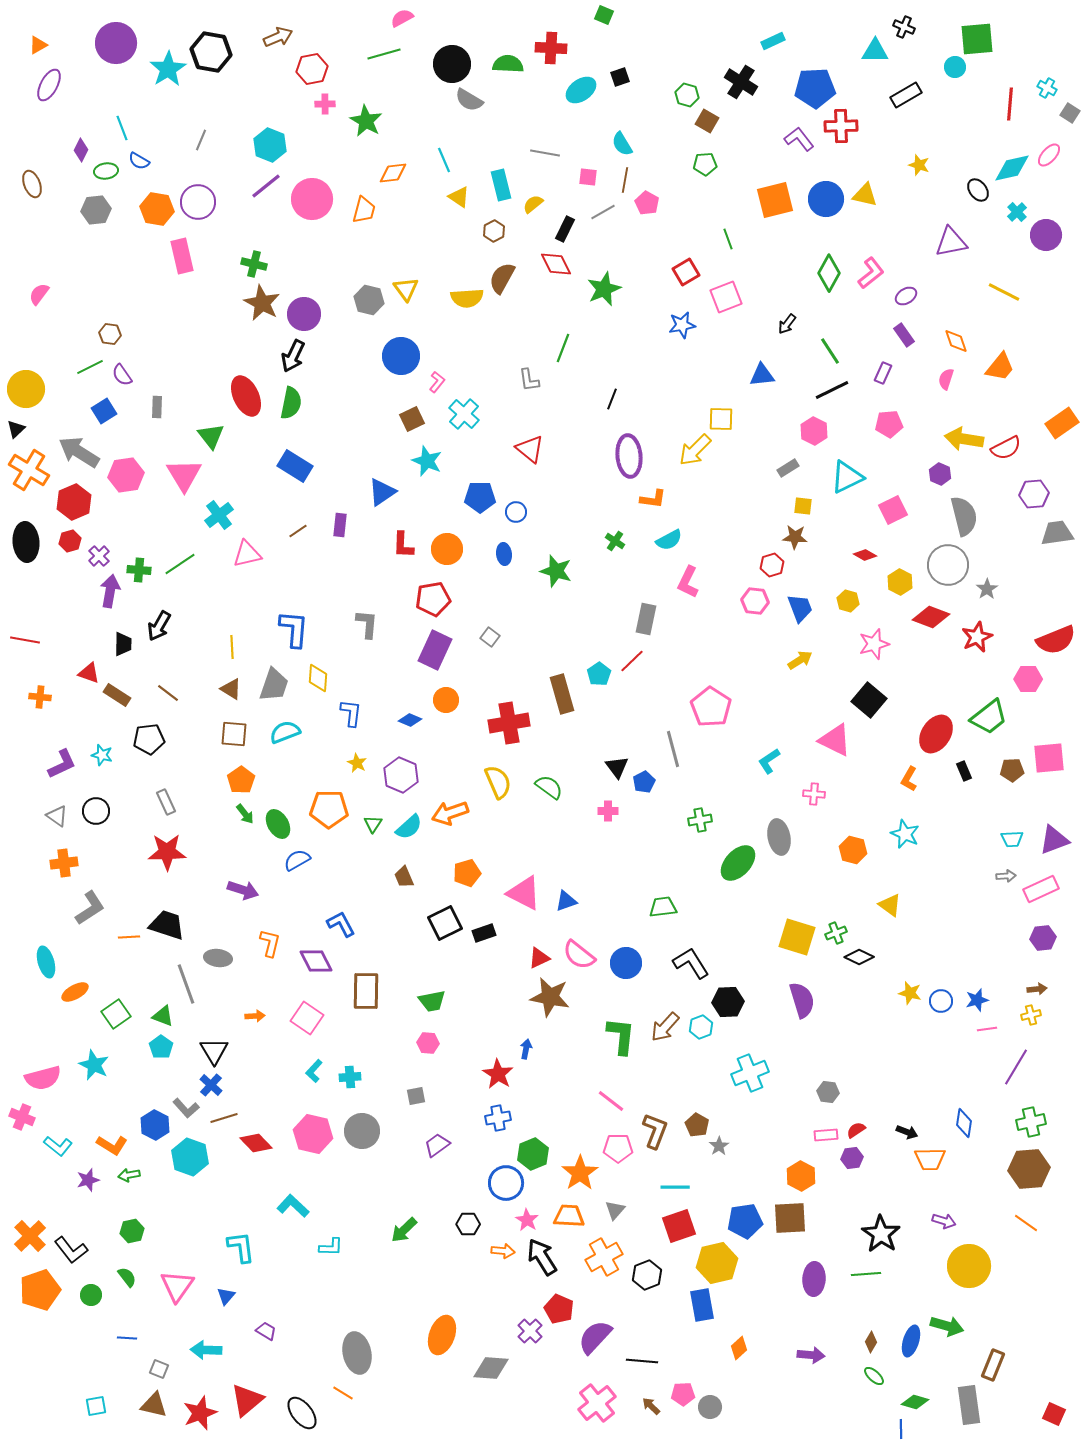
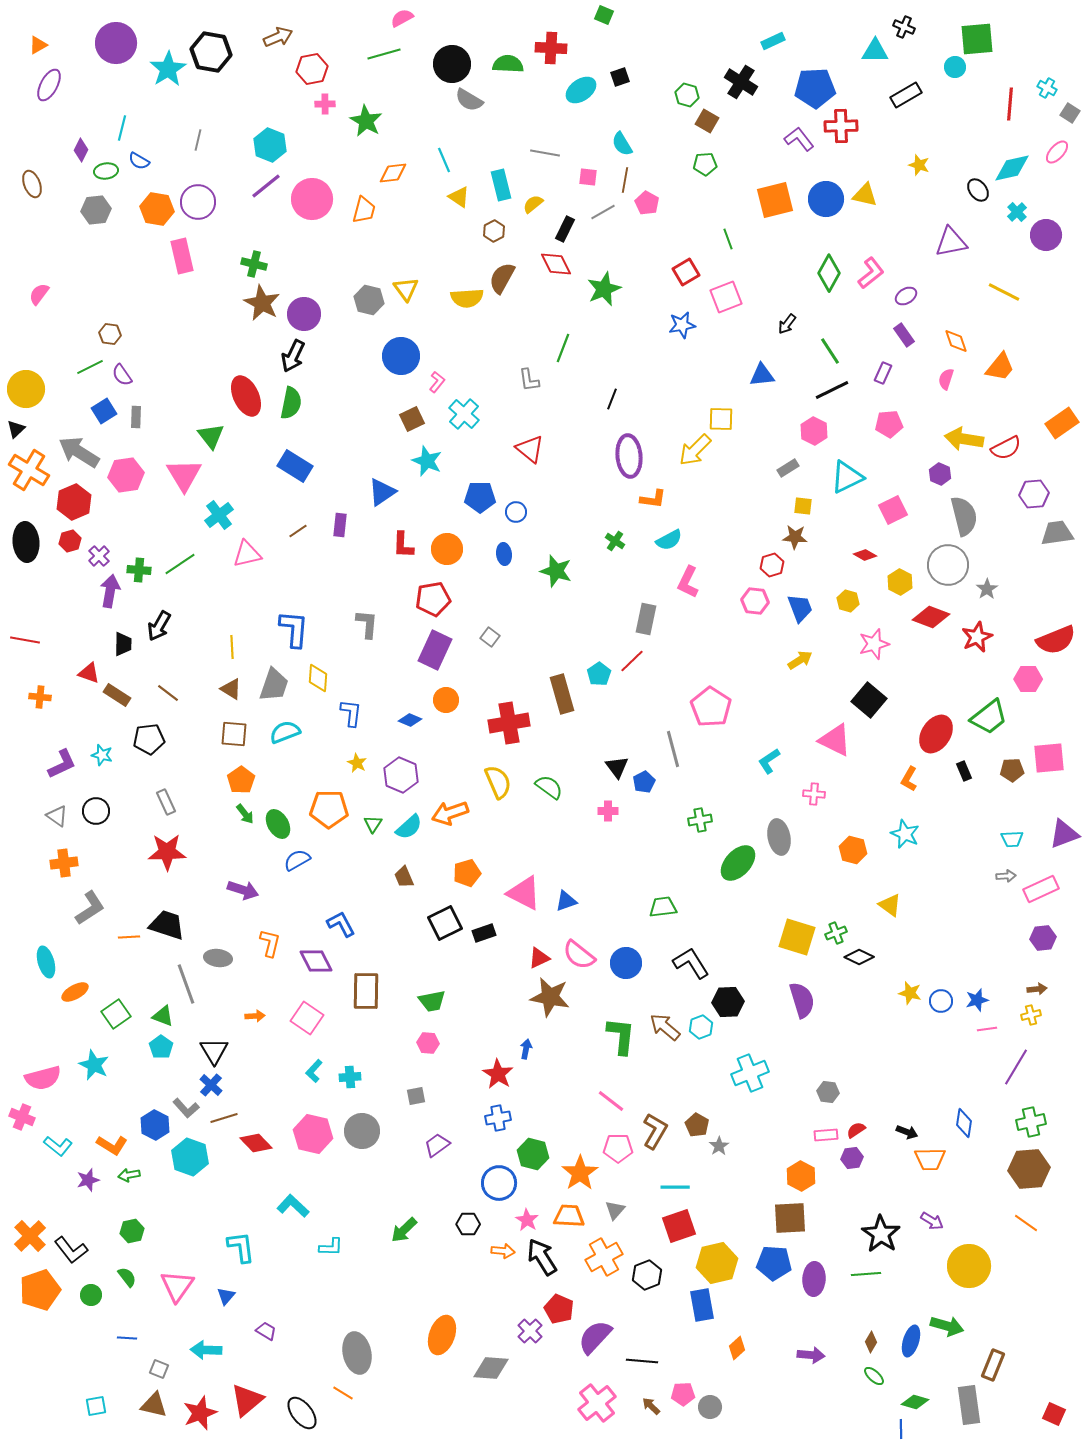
cyan line at (122, 128): rotated 35 degrees clockwise
gray line at (201, 140): moved 3 px left; rotated 10 degrees counterclockwise
pink ellipse at (1049, 155): moved 8 px right, 3 px up
gray rectangle at (157, 407): moved 21 px left, 10 px down
purple triangle at (1054, 840): moved 10 px right, 6 px up
brown arrow at (665, 1027): rotated 88 degrees clockwise
brown L-shape at (655, 1131): rotated 9 degrees clockwise
green hexagon at (533, 1154): rotated 24 degrees counterclockwise
blue circle at (506, 1183): moved 7 px left
blue pentagon at (745, 1221): moved 29 px right, 42 px down; rotated 12 degrees clockwise
purple arrow at (944, 1221): moved 12 px left; rotated 15 degrees clockwise
orange diamond at (739, 1348): moved 2 px left
